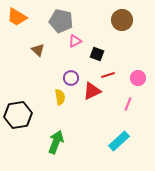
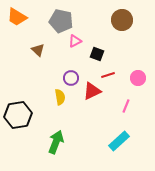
pink line: moved 2 px left, 2 px down
